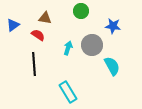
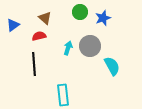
green circle: moved 1 px left, 1 px down
brown triangle: rotated 32 degrees clockwise
blue star: moved 10 px left, 8 px up; rotated 28 degrees counterclockwise
red semicircle: moved 1 px right, 1 px down; rotated 48 degrees counterclockwise
gray circle: moved 2 px left, 1 px down
cyan rectangle: moved 5 px left, 3 px down; rotated 25 degrees clockwise
